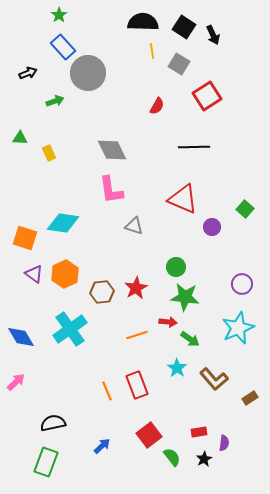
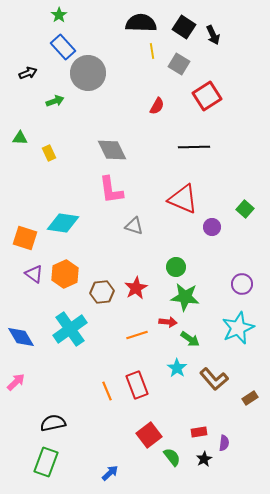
black semicircle at (143, 22): moved 2 px left, 1 px down
blue arrow at (102, 446): moved 8 px right, 27 px down
